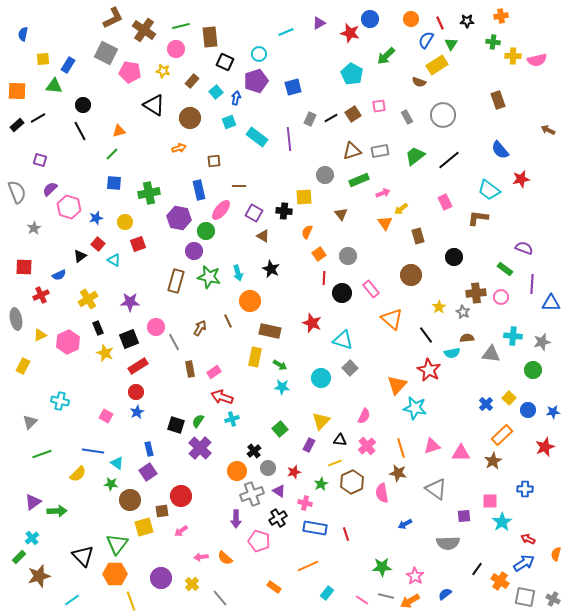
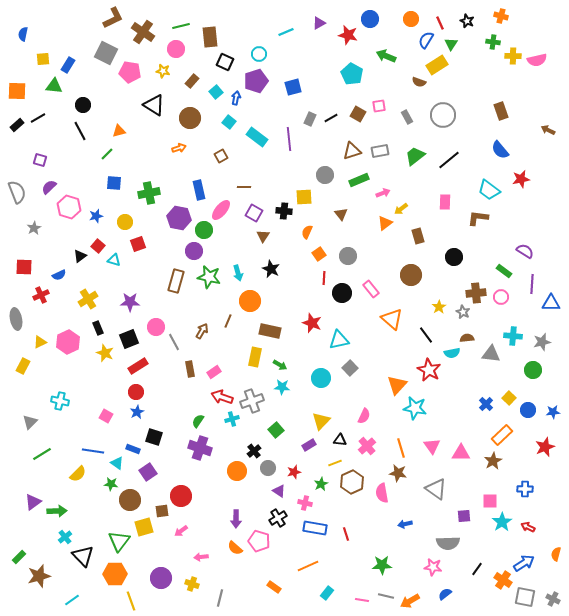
orange cross at (501, 16): rotated 24 degrees clockwise
black star at (467, 21): rotated 24 degrees clockwise
brown cross at (144, 30): moved 1 px left, 2 px down
red star at (350, 33): moved 2 px left, 2 px down
green arrow at (386, 56): rotated 66 degrees clockwise
brown rectangle at (498, 100): moved 3 px right, 11 px down
brown square at (353, 114): moved 5 px right; rotated 28 degrees counterclockwise
cyan square at (229, 122): rotated 32 degrees counterclockwise
green line at (112, 154): moved 5 px left
brown square at (214, 161): moved 7 px right, 5 px up; rotated 24 degrees counterclockwise
brown line at (239, 186): moved 5 px right, 1 px down
purple semicircle at (50, 189): moved 1 px left, 2 px up
pink rectangle at (445, 202): rotated 28 degrees clockwise
blue star at (96, 218): moved 2 px up
orange triangle at (385, 223): rotated 28 degrees clockwise
green circle at (206, 231): moved 2 px left, 1 px up
brown triangle at (263, 236): rotated 32 degrees clockwise
red square at (98, 244): moved 2 px down
purple semicircle at (524, 248): moved 1 px right, 3 px down; rotated 12 degrees clockwise
cyan triangle at (114, 260): rotated 16 degrees counterclockwise
green rectangle at (505, 269): moved 1 px left, 2 px down
brown line at (228, 321): rotated 48 degrees clockwise
brown arrow at (200, 328): moved 2 px right, 3 px down
yellow triangle at (40, 335): moved 7 px down
cyan triangle at (343, 340): moved 4 px left; rotated 30 degrees counterclockwise
black square at (176, 425): moved 22 px left, 12 px down
green square at (280, 429): moved 4 px left, 1 px down
purple rectangle at (309, 445): rotated 32 degrees clockwise
pink triangle at (432, 446): rotated 48 degrees counterclockwise
purple cross at (200, 448): rotated 25 degrees counterclockwise
blue rectangle at (149, 449): moved 16 px left; rotated 56 degrees counterclockwise
green line at (42, 454): rotated 12 degrees counterclockwise
gray cross at (252, 494): moved 93 px up
blue arrow at (405, 524): rotated 16 degrees clockwise
cyan cross at (32, 538): moved 33 px right, 1 px up
red arrow at (528, 539): moved 12 px up
green triangle at (117, 544): moved 2 px right, 3 px up
orange semicircle at (225, 558): moved 10 px right, 10 px up
green star at (382, 567): moved 2 px up
pink star at (415, 576): moved 18 px right, 9 px up; rotated 24 degrees counterclockwise
orange cross at (500, 581): moved 3 px right, 1 px up
yellow cross at (192, 584): rotated 24 degrees counterclockwise
gray line at (220, 598): rotated 54 degrees clockwise
pink line at (362, 600): rotated 24 degrees counterclockwise
